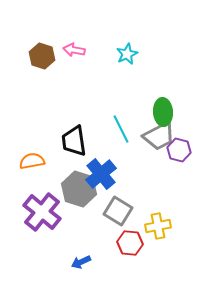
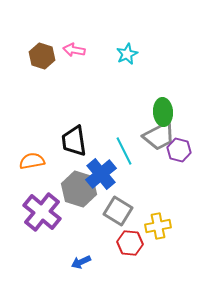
cyan line: moved 3 px right, 22 px down
